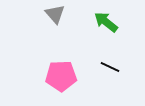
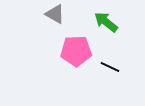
gray triangle: rotated 20 degrees counterclockwise
pink pentagon: moved 15 px right, 25 px up
